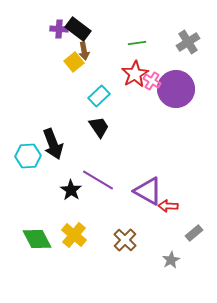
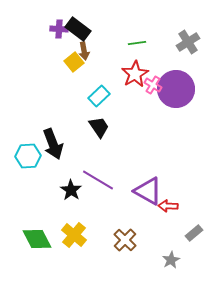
pink cross: moved 1 px right, 4 px down
